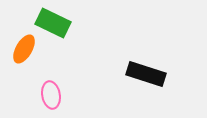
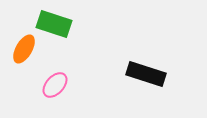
green rectangle: moved 1 px right, 1 px down; rotated 8 degrees counterclockwise
pink ellipse: moved 4 px right, 10 px up; rotated 52 degrees clockwise
